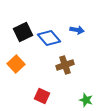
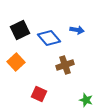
black square: moved 3 px left, 2 px up
orange square: moved 2 px up
red square: moved 3 px left, 2 px up
